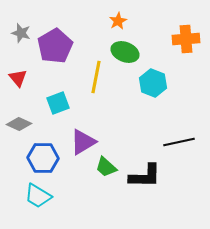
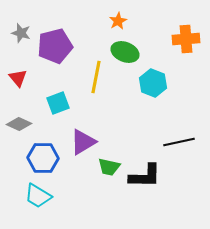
purple pentagon: rotated 16 degrees clockwise
green trapezoid: moved 3 px right; rotated 30 degrees counterclockwise
